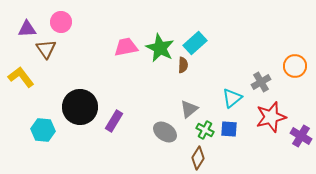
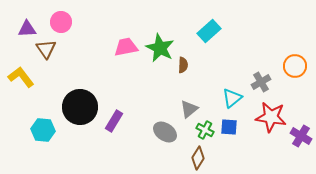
cyan rectangle: moved 14 px right, 12 px up
red star: rotated 24 degrees clockwise
blue square: moved 2 px up
